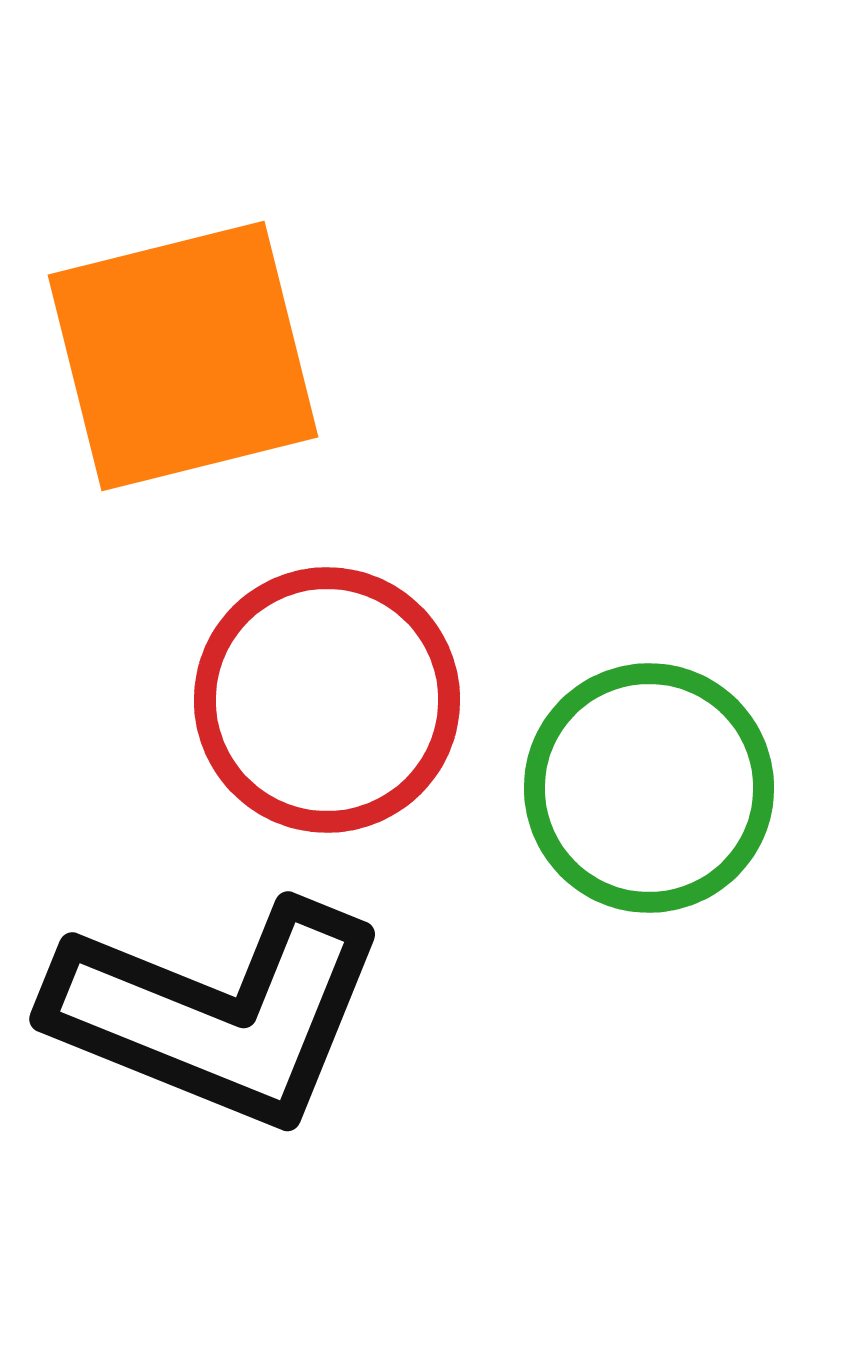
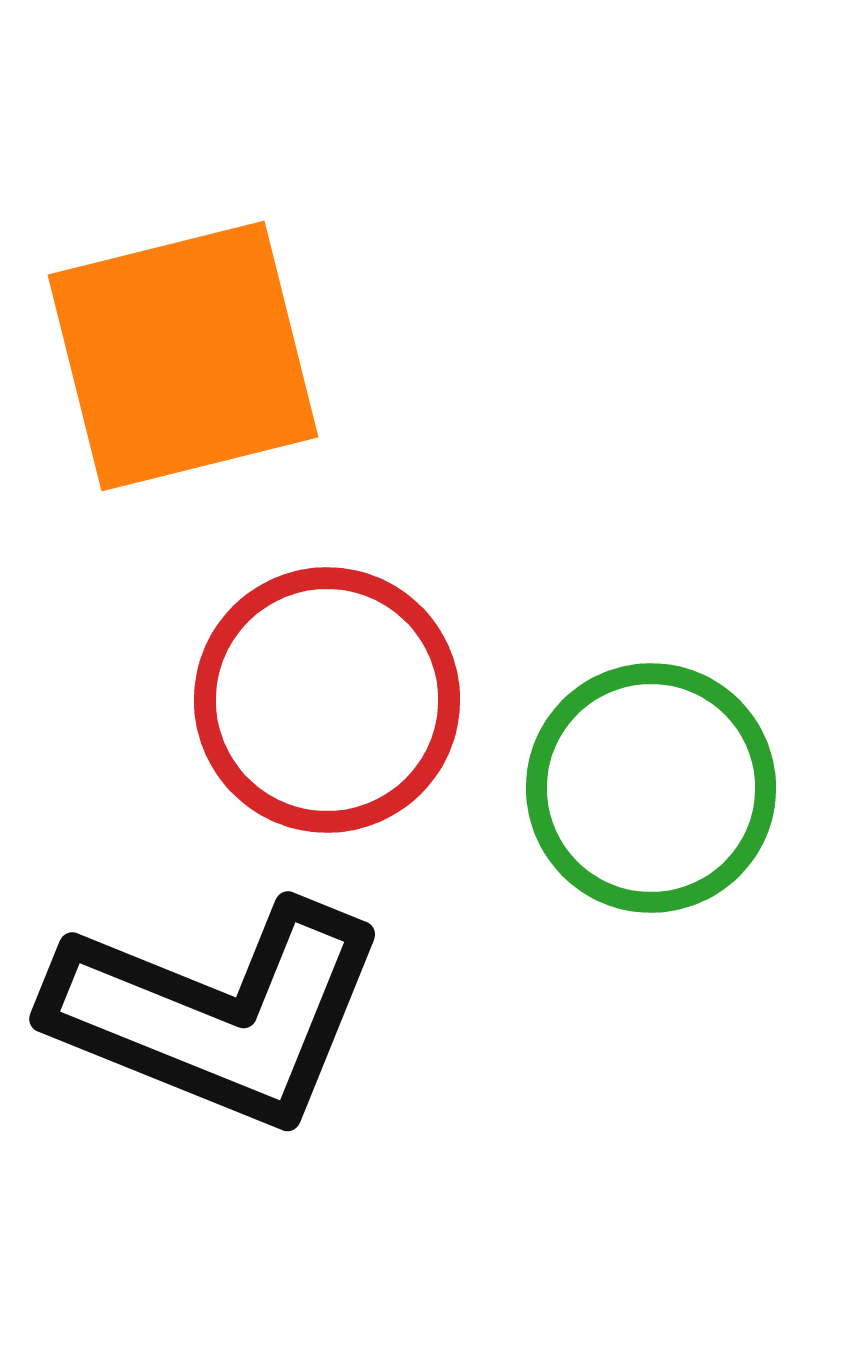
green circle: moved 2 px right
